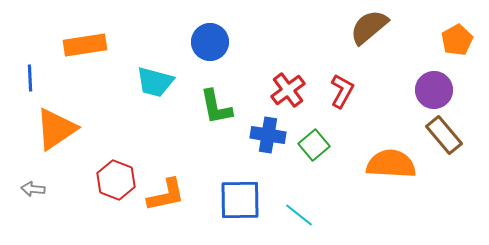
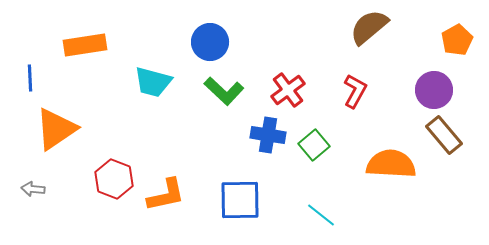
cyan trapezoid: moved 2 px left
red L-shape: moved 13 px right
green L-shape: moved 8 px right, 16 px up; rotated 36 degrees counterclockwise
red hexagon: moved 2 px left, 1 px up
cyan line: moved 22 px right
